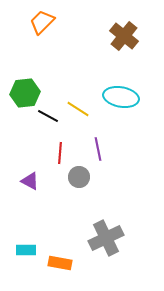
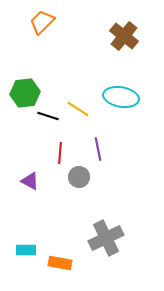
black line: rotated 10 degrees counterclockwise
